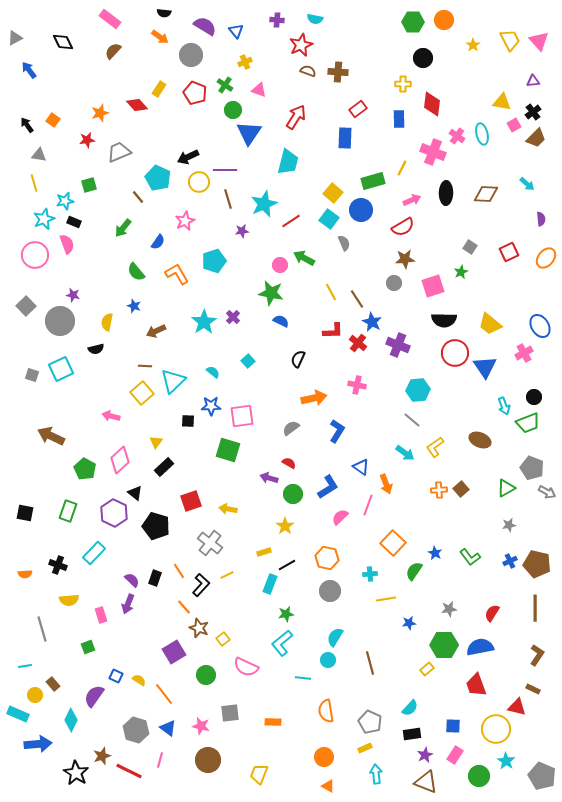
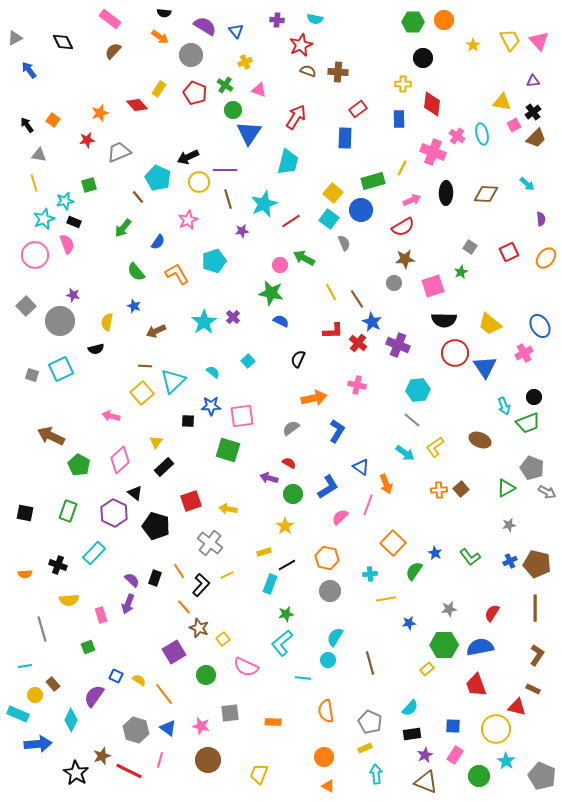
pink star at (185, 221): moved 3 px right, 1 px up
green pentagon at (85, 469): moved 6 px left, 4 px up
